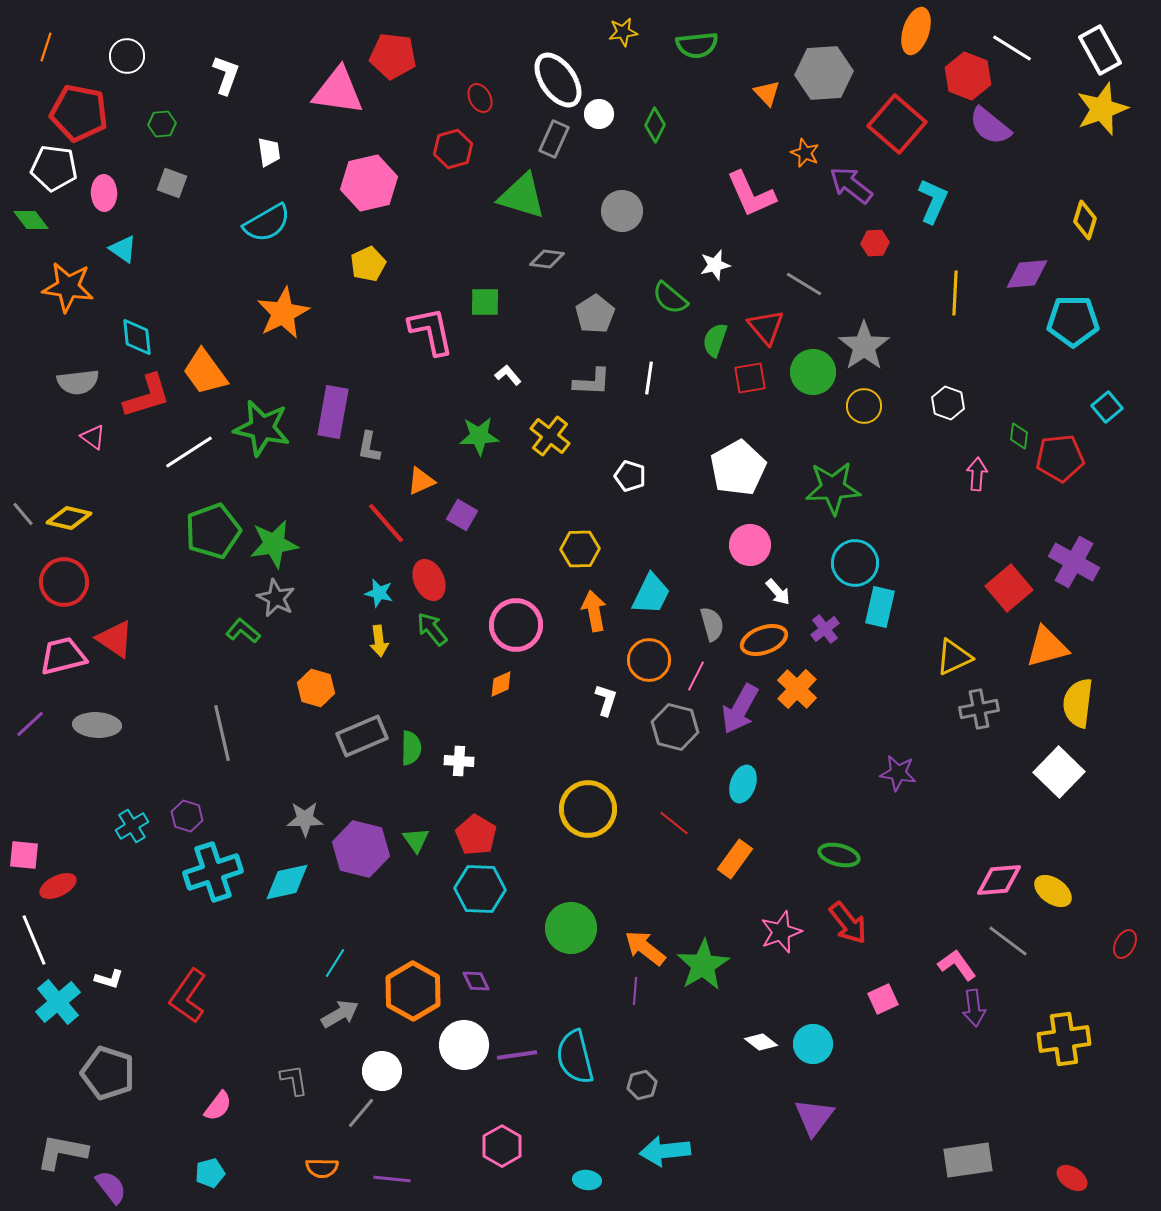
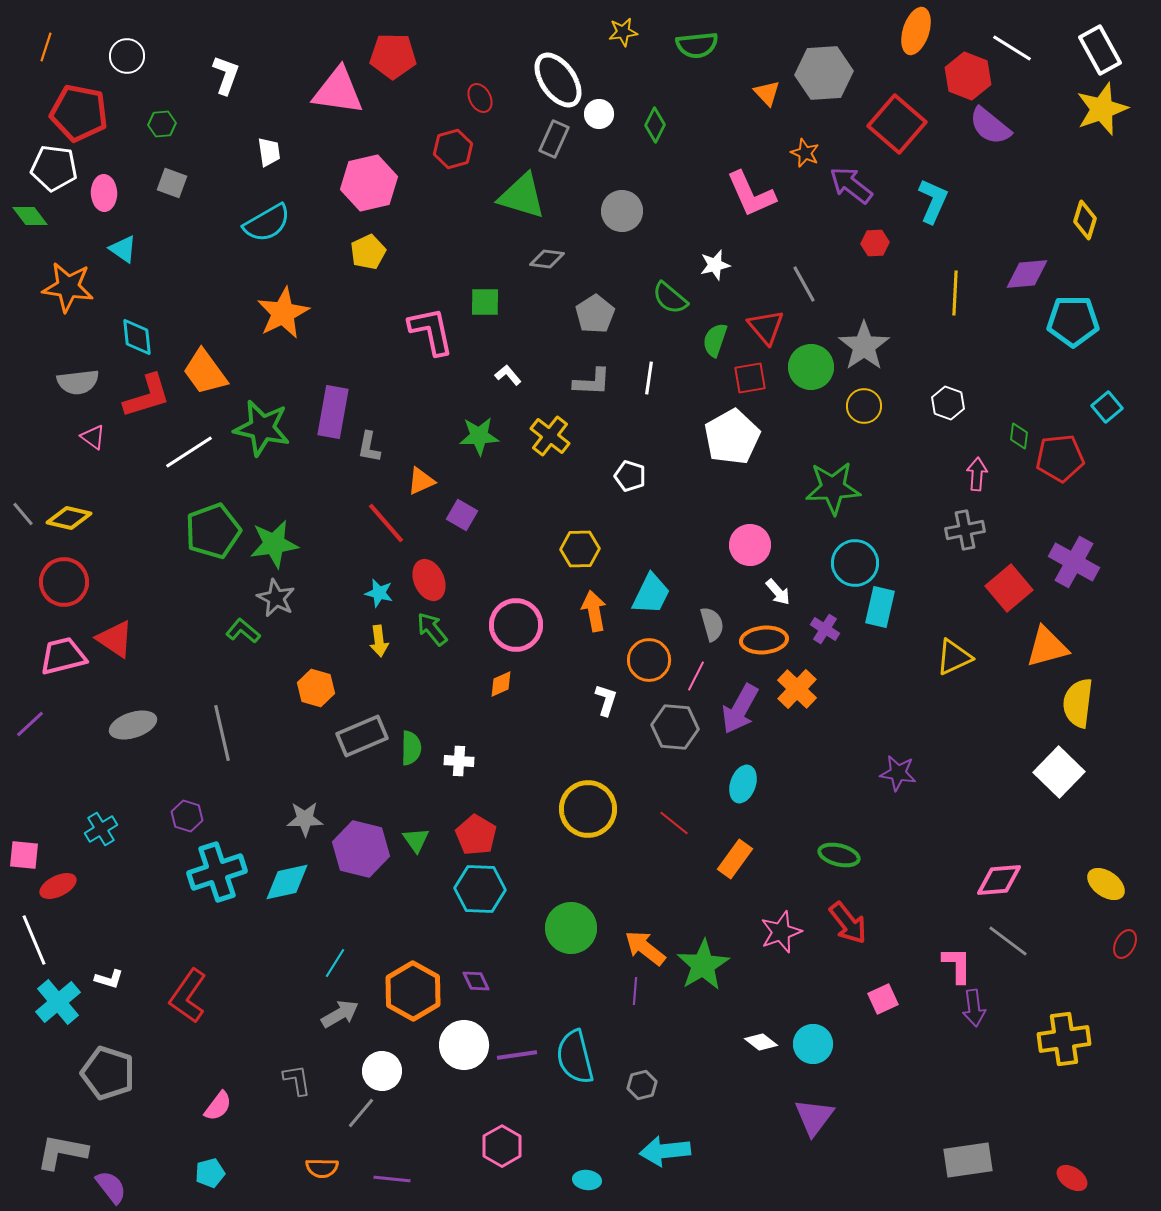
red pentagon at (393, 56): rotated 6 degrees counterclockwise
green diamond at (31, 220): moved 1 px left, 4 px up
yellow pentagon at (368, 264): moved 12 px up
gray line at (804, 284): rotated 30 degrees clockwise
green circle at (813, 372): moved 2 px left, 5 px up
white pentagon at (738, 468): moved 6 px left, 31 px up
purple cross at (825, 629): rotated 20 degrees counterclockwise
orange ellipse at (764, 640): rotated 15 degrees clockwise
gray cross at (979, 709): moved 14 px left, 179 px up
gray ellipse at (97, 725): moved 36 px right; rotated 21 degrees counterclockwise
gray hexagon at (675, 727): rotated 9 degrees counterclockwise
cyan cross at (132, 826): moved 31 px left, 3 px down
cyan cross at (213, 872): moved 4 px right
yellow ellipse at (1053, 891): moved 53 px right, 7 px up
pink L-shape at (957, 965): rotated 36 degrees clockwise
gray L-shape at (294, 1080): moved 3 px right
